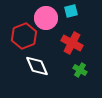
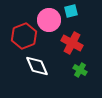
pink circle: moved 3 px right, 2 px down
